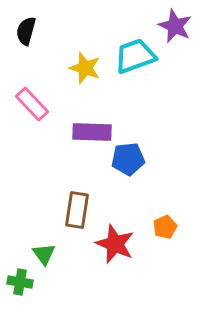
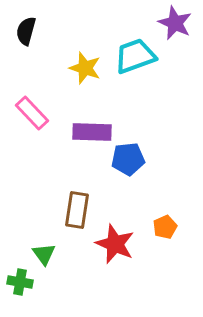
purple star: moved 3 px up
pink rectangle: moved 9 px down
